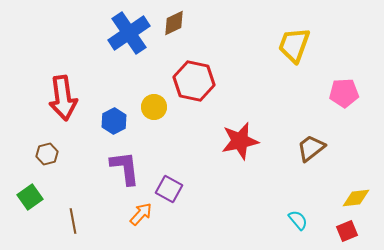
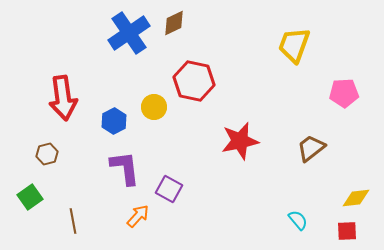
orange arrow: moved 3 px left, 2 px down
red square: rotated 20 degrees clockwise
